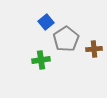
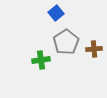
blue square: moved 10 px right, 9 px up
gray pentagon: moved 3 px down
